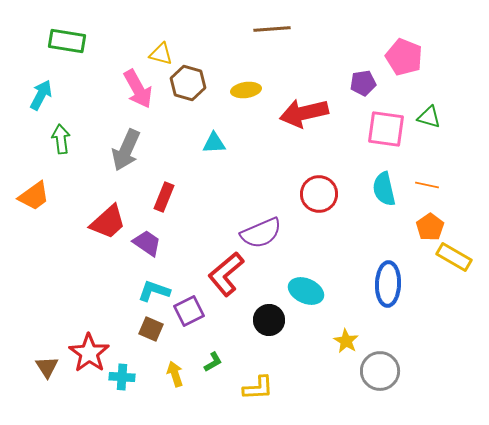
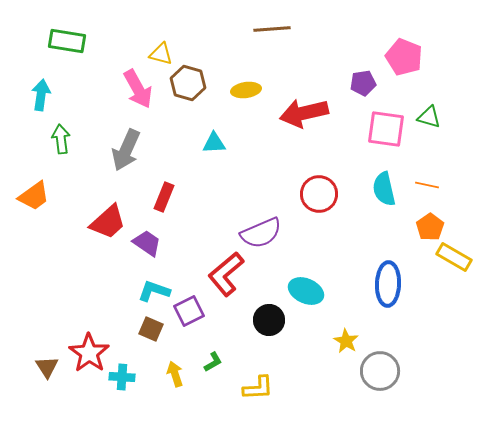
cyan arrow: rotated 20 degrees counterclockwise
